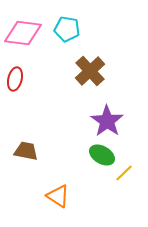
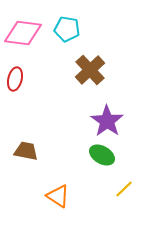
brown cross: moved 1 px up
yellow line: moved 16 px down
